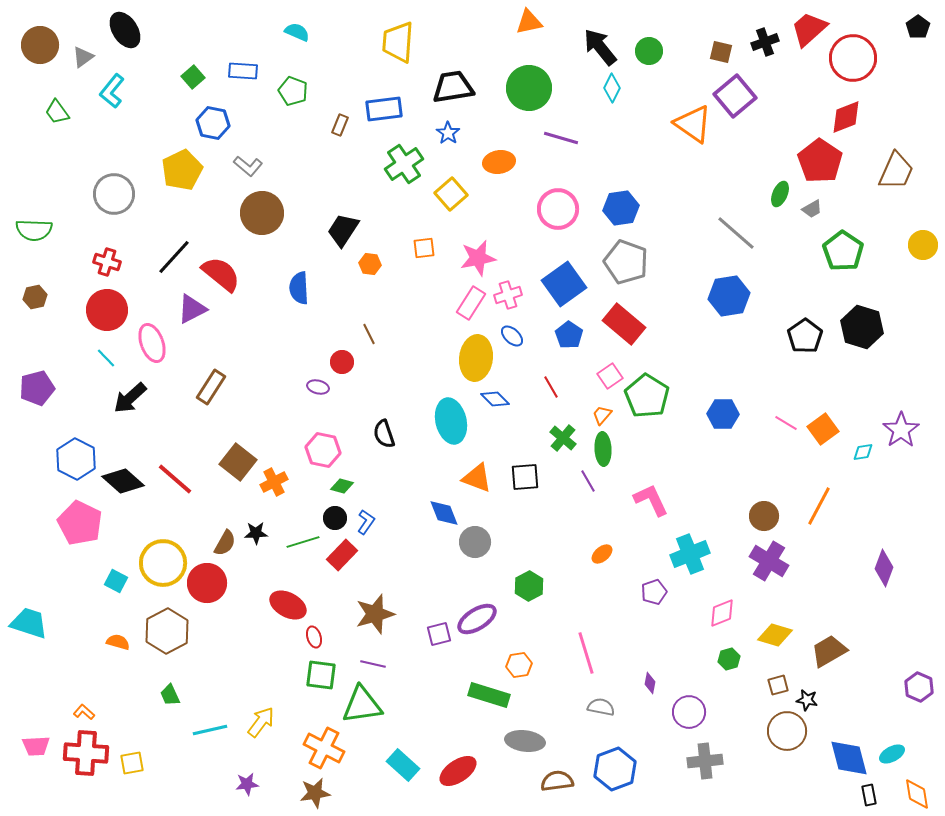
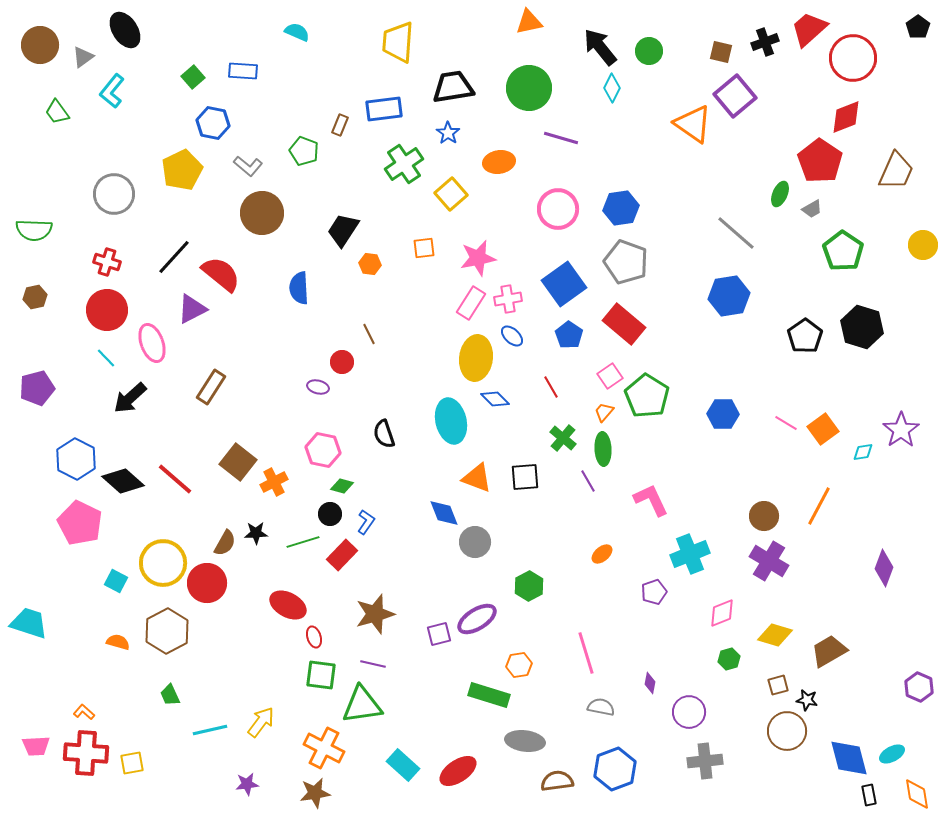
green pentagon at (293, 91): moved 11 px right, 60 px down
pink cross at (508, 295): moved 4 px down; rotated 8 degrees clockwise
orange trapezoid at (602, 415): moved 2 px right, 3 px up
black circle at (335, 518): moved 5 px left, 4 px up
